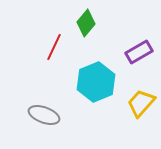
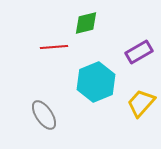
green diamond: rotated 36 degrees clockwise
red line: rotated 60 degrees clockwise
gray ellipse: rotated 36 degrees clockwise
